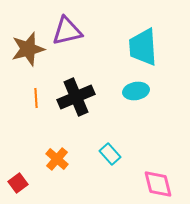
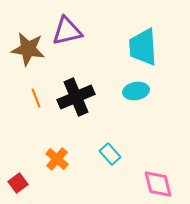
brown star: rotated 24 degrees clockwise
orange line: rotated 18 degrees counterclockwise
